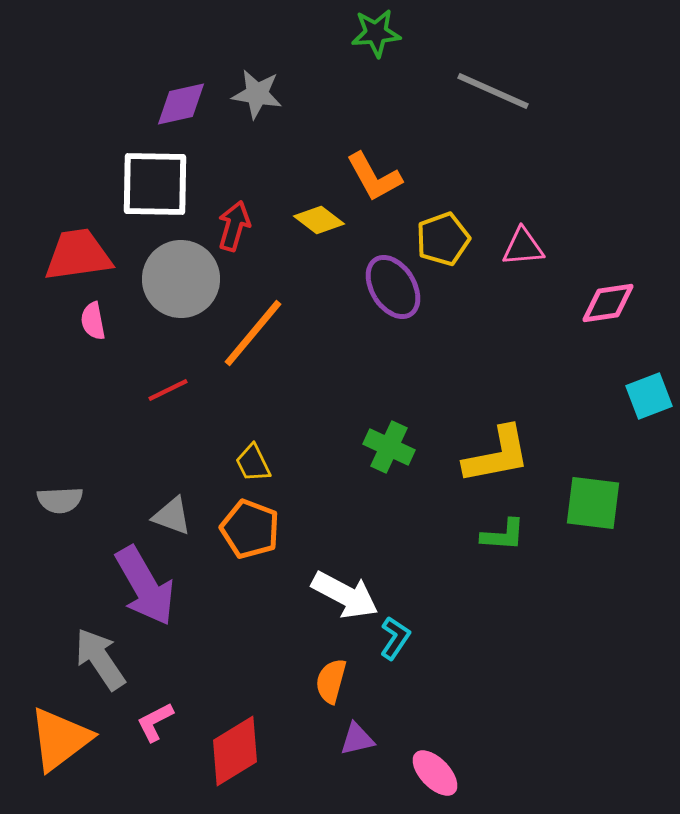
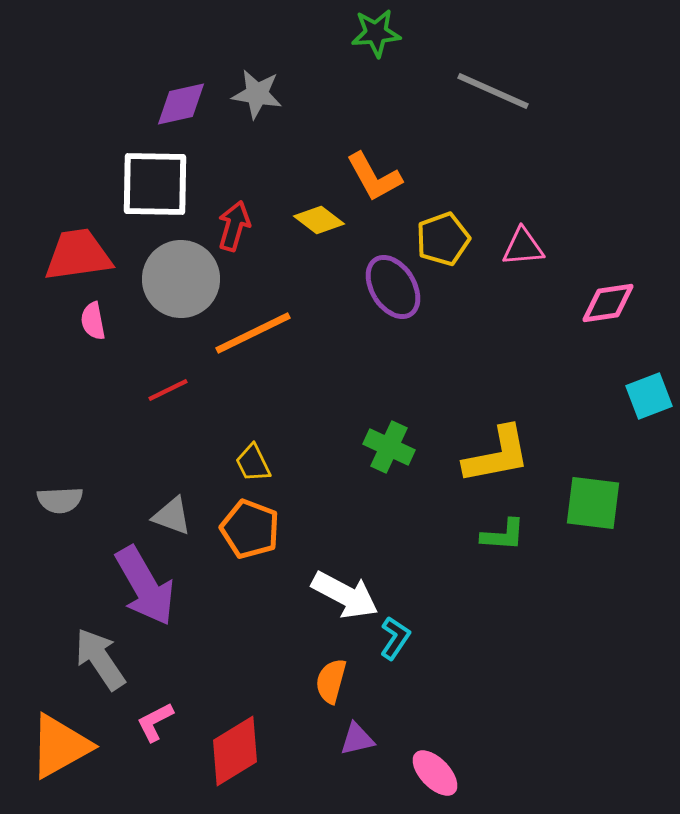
orange line: rotated 24 degrees clockwise
orange triangle: moved 7 px down; rotated 8 degrees clockwise
